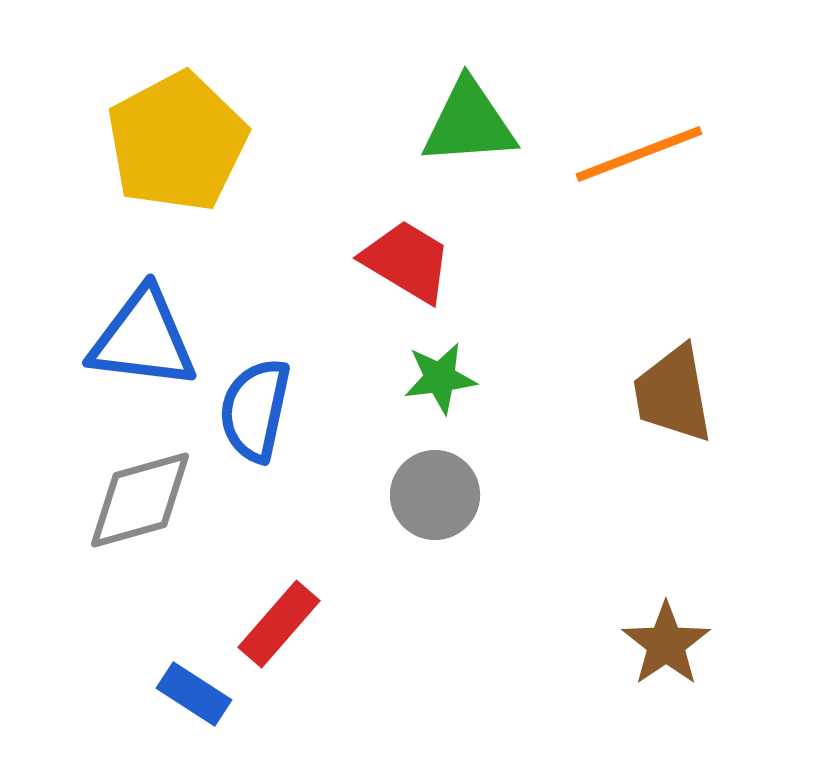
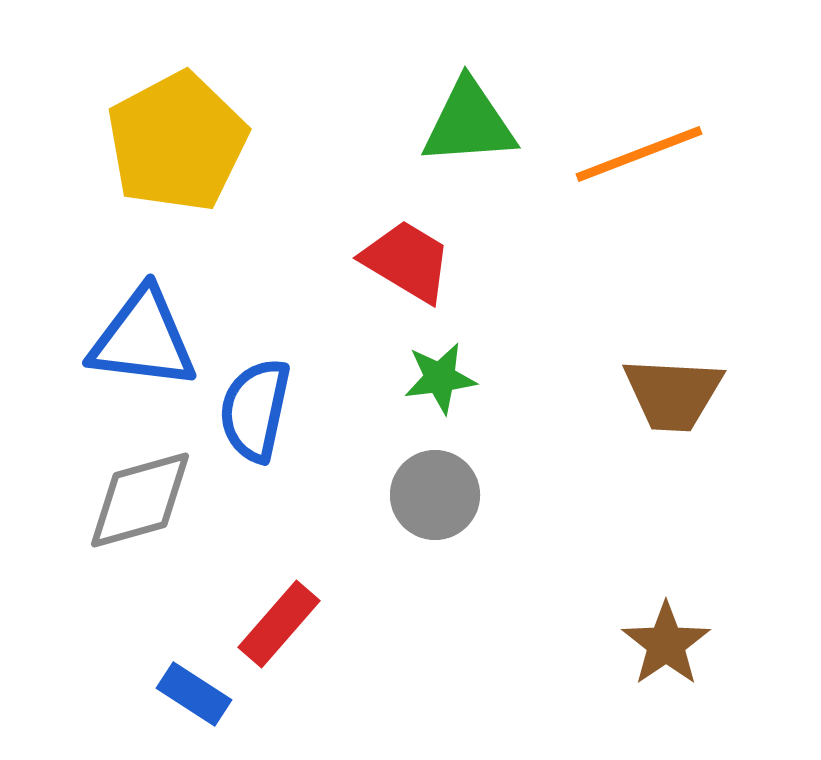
brown trapezoid: rotated 77 degrees counterclockwise
